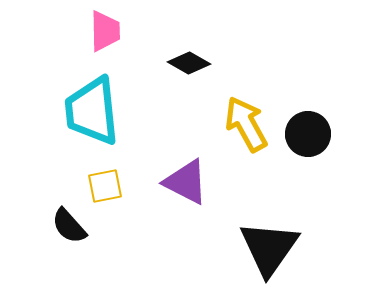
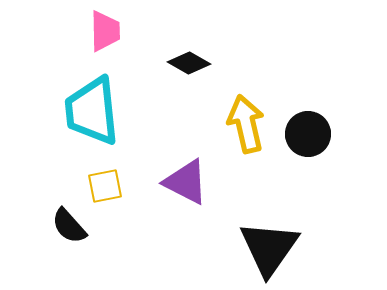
yellow arrow: rotated 16 degrees clockwise
